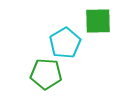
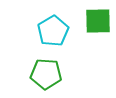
cyan pentagon: moved 12 px left, 12 px up
